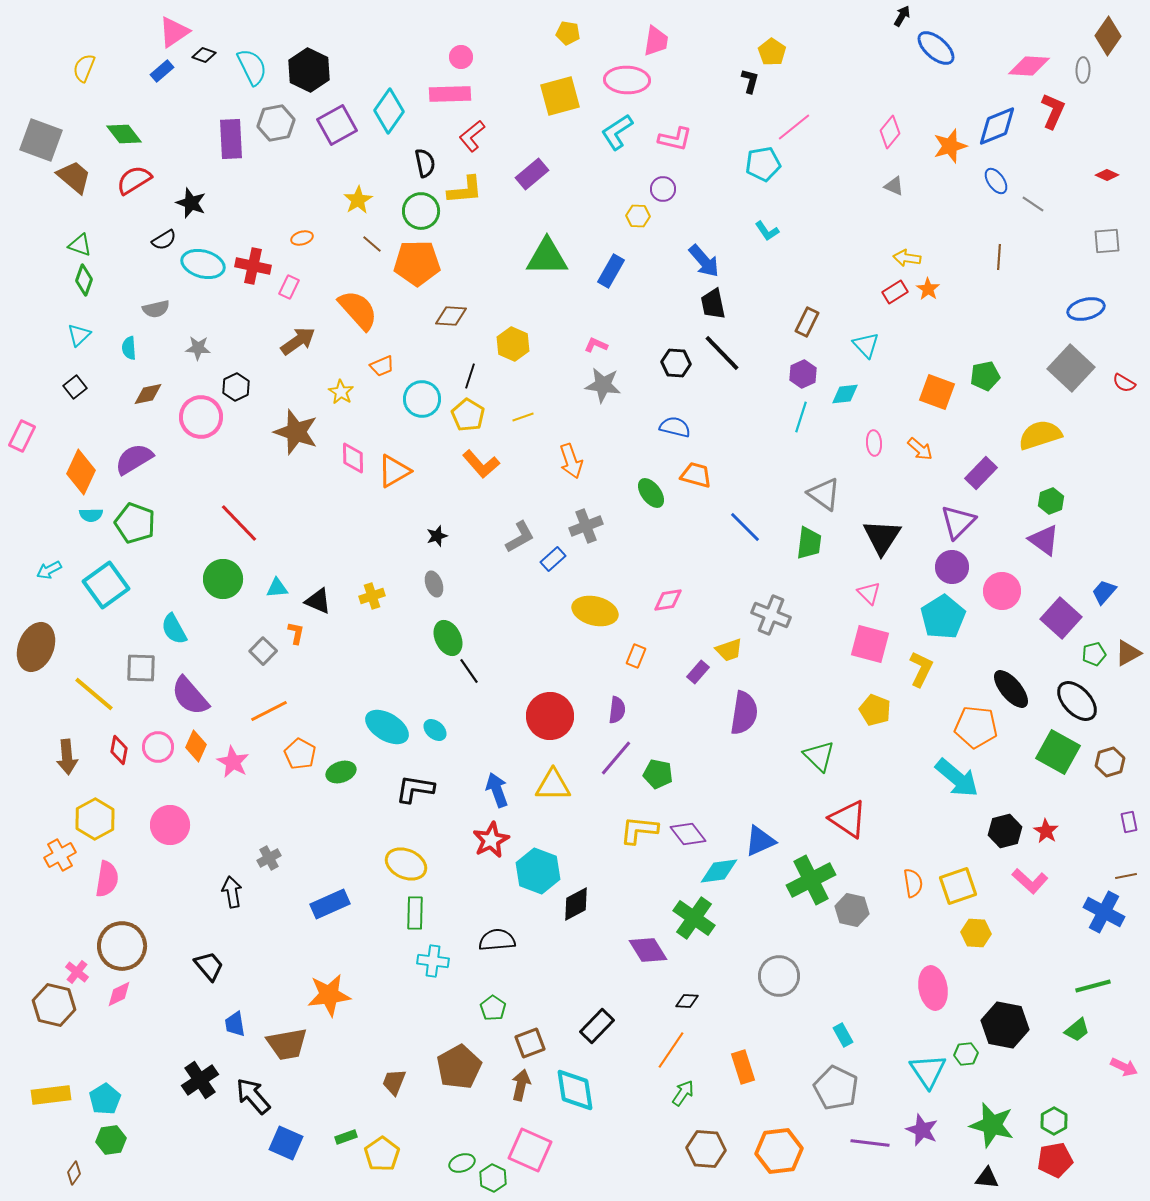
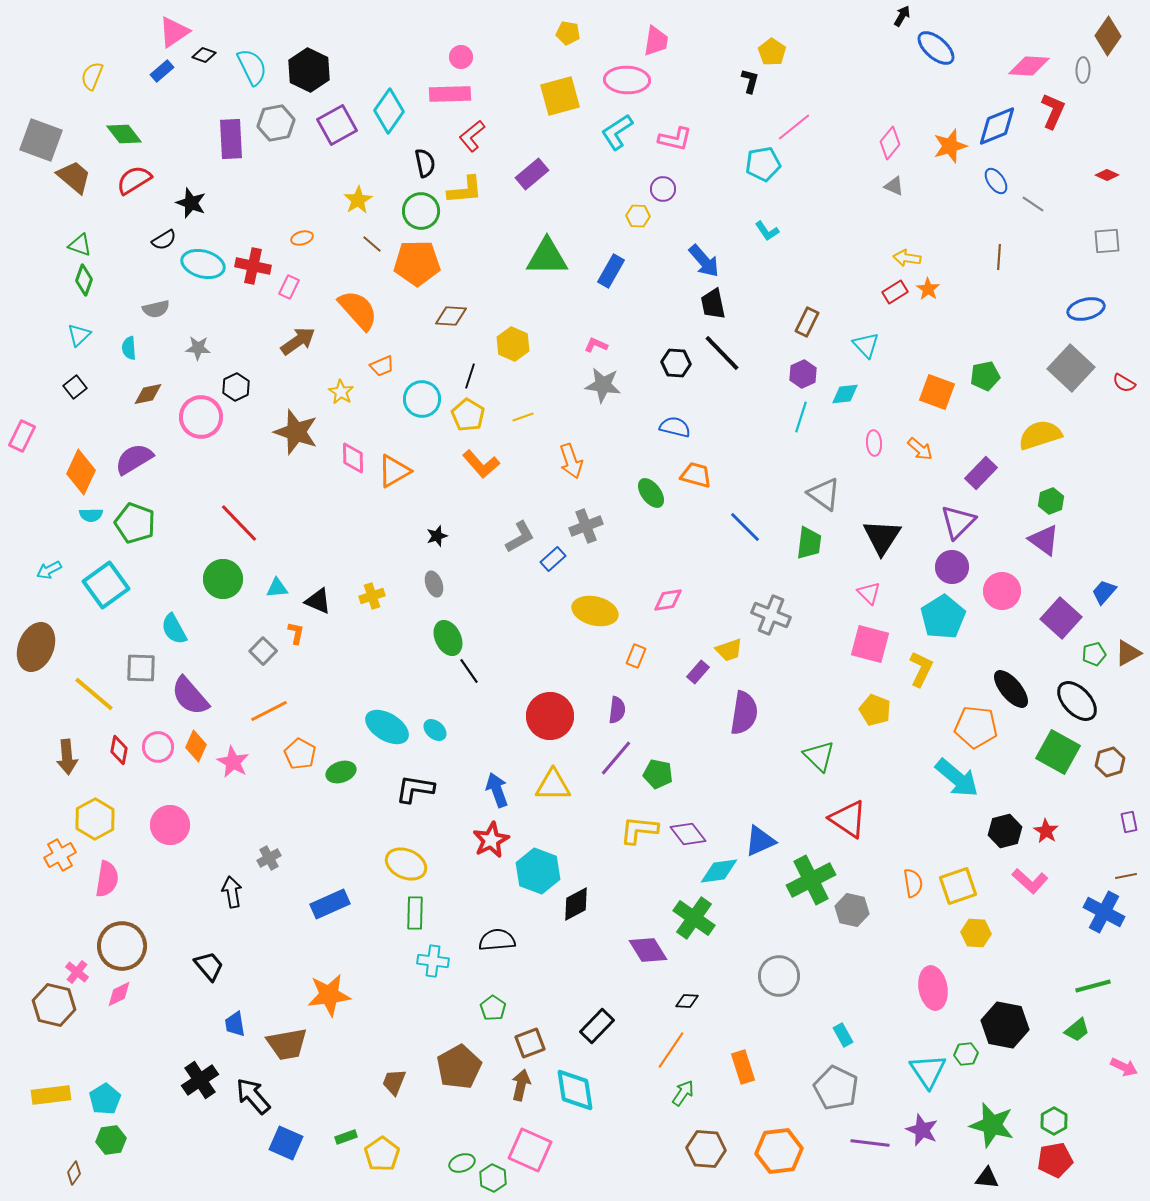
yellow semicircle at (84, 68): moved 8 px right, 8 px down
pink diamond at (890, 132): moved 11 px down
